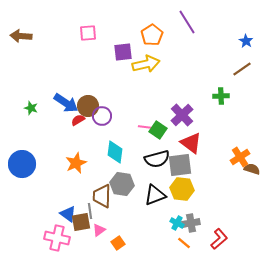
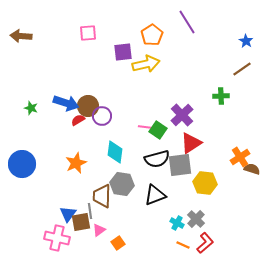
blue arrow: rotated 15 degrees counterclockwise
red triangle: rotated 50 degrees clockwise
yellow hexagon: moved 23 px right, 6 px up
blue triangle: rotated 30 degrees clockwise
gray cross: moved 5 px right, 4 px up; rotated 36 degrees counterclockwise
red L-shape: moved 14 px left, 4 px down
orange line: moved 1 px left, 2 px down; rotated 16 degrees counterclockwise
